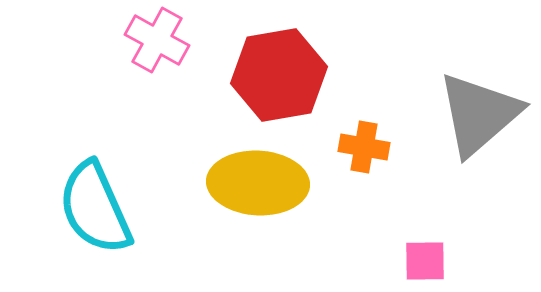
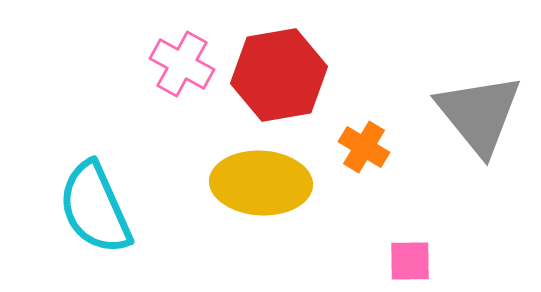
pink cross: moved 25 px right, 24 px down
gray triangle: rotated 28 degrees counterclockwise
orange cross: rotated 21 degrees clockwise
yellow ellipse: moved 3 px right
pink square: moved 15 px left
